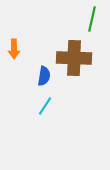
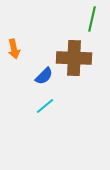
orange arrow: rotated 12 degrees counterclockwise
blue semicircle: rotated 36 degrees clockwise
cyan line: rotated 18 degrees clockwise
